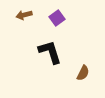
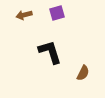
purple square: moved 5 px up; rotated 21 degrees clockwise
